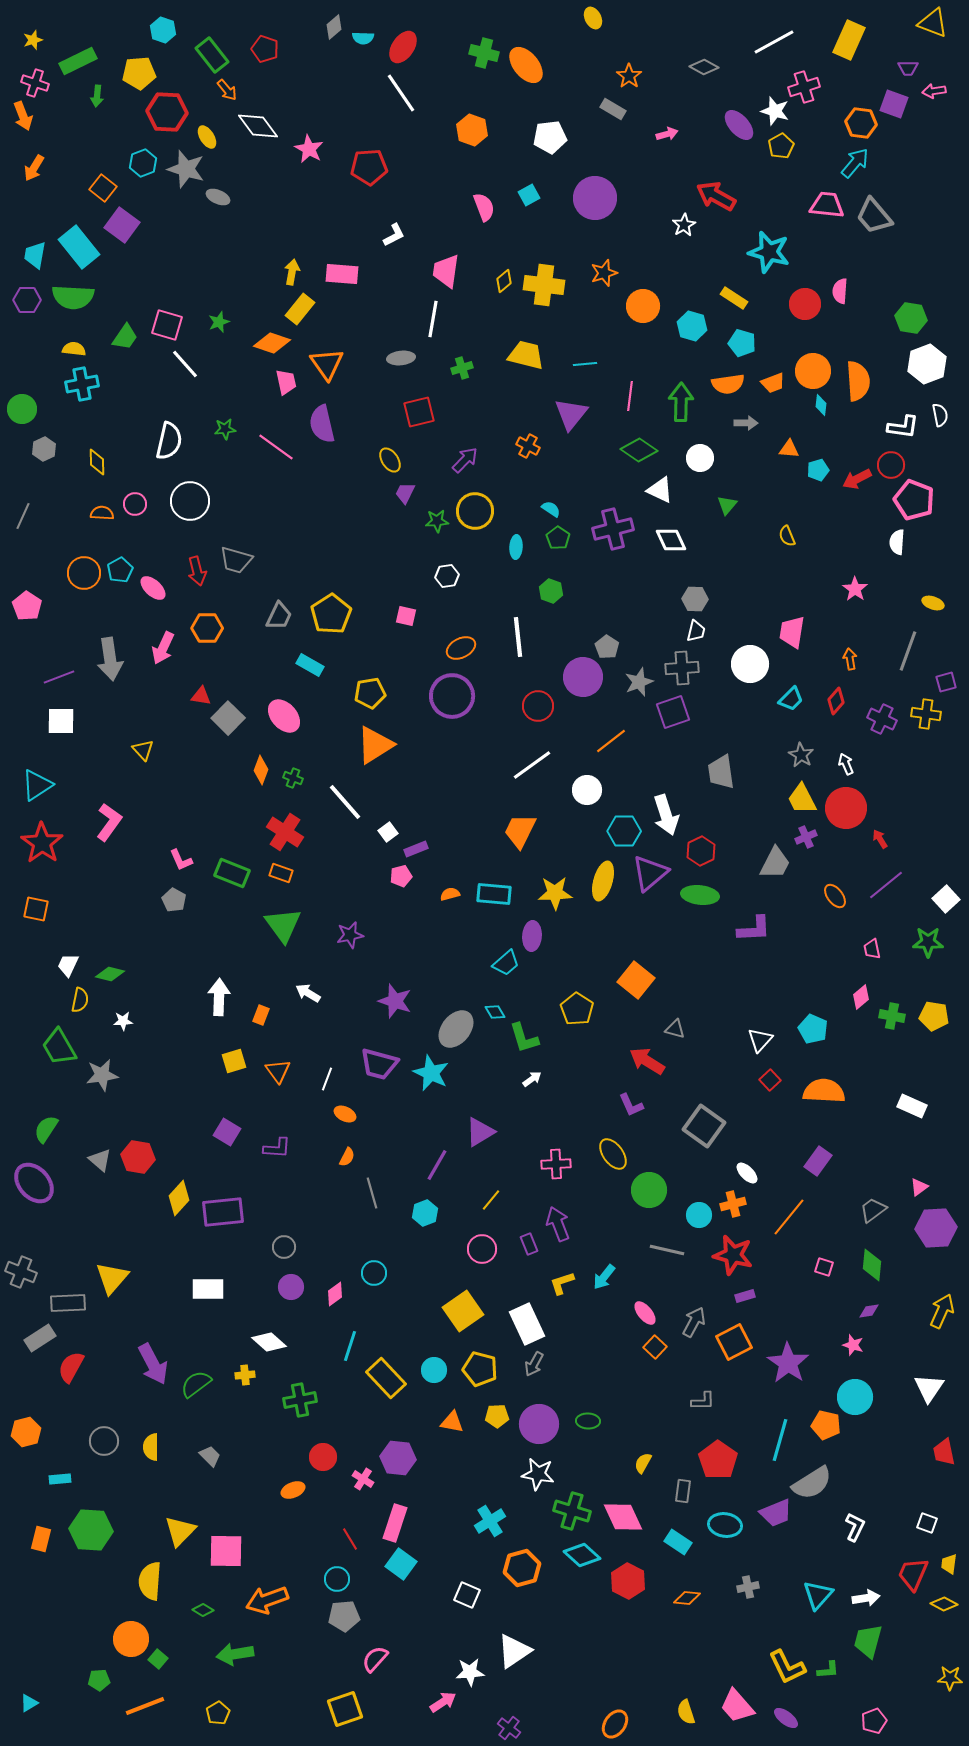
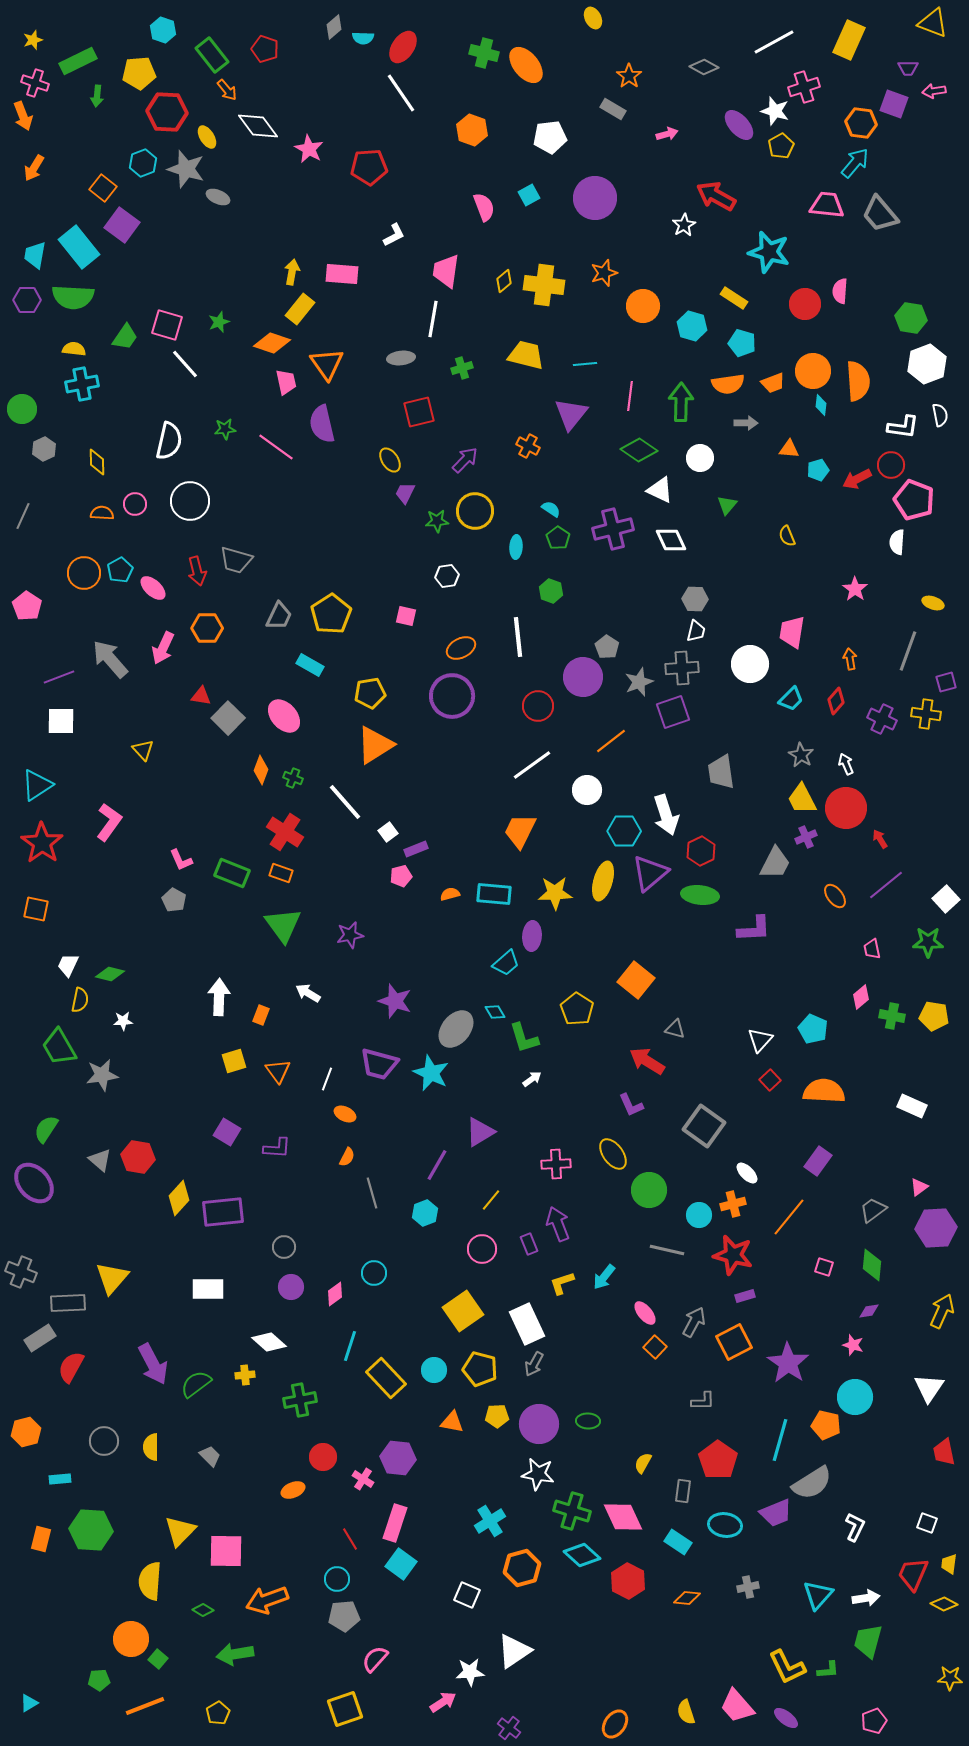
gray trapezoid at (874, 216): moved 6 px right, 2 px up
gray arrow at (110, 659): rotated 147 degrees clockwise
